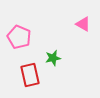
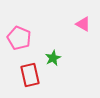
pink pentagon: moved 1 px down
green star: rotated 14 degrees counterclockwise
